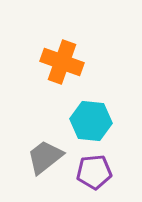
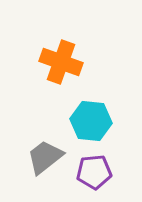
orange cross: moved 1 px left
